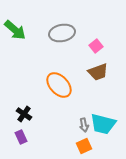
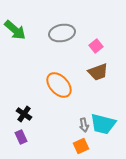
orange square: moved 3 px left
